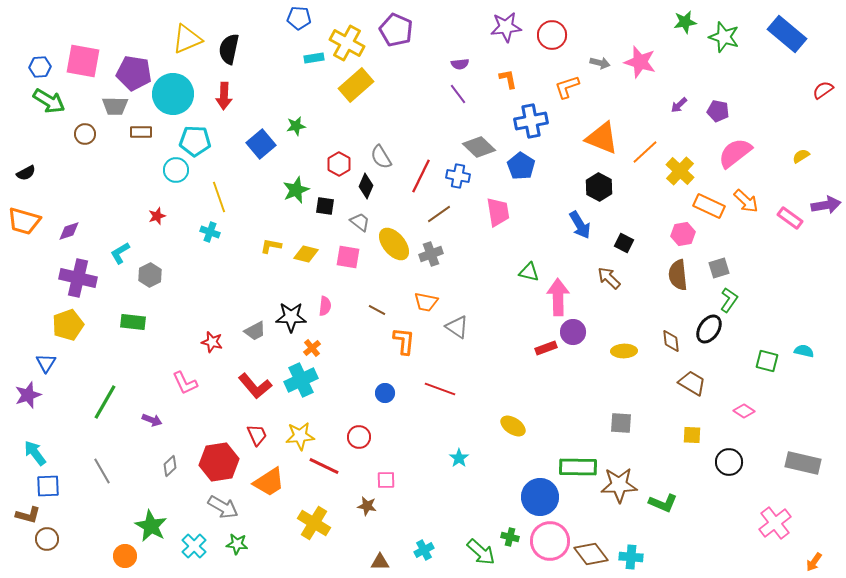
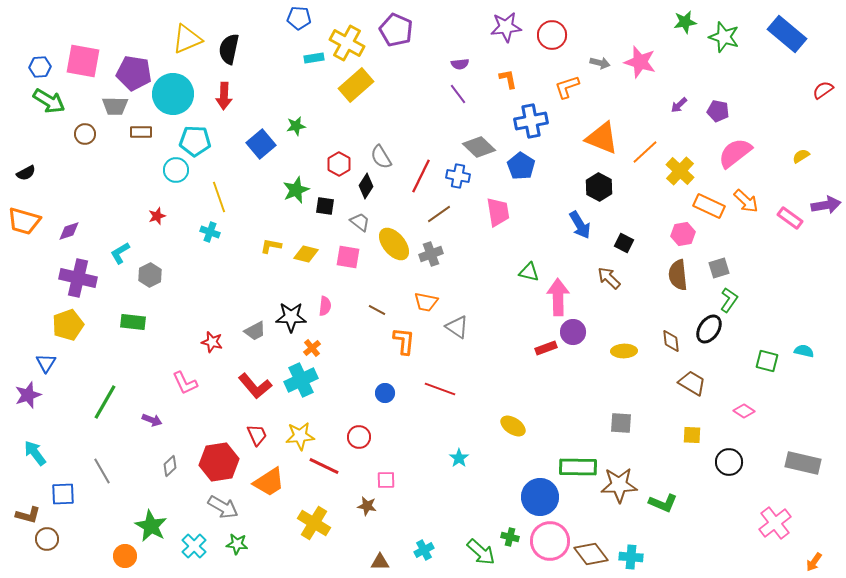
black diamond at (366, 186): rotated 10 degrees clockwise
blue square at (48, 486): moved 15 px right, 8 px down
